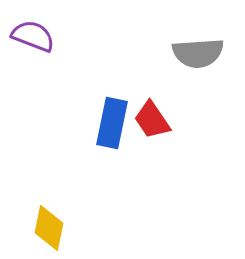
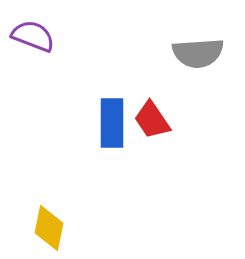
blue rectangle: rotated 12 degrees counterclockwise
